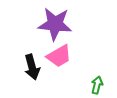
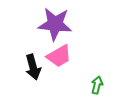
black arrow: moved 1 px right
